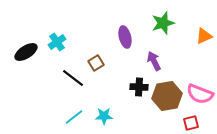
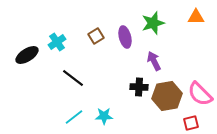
green star: moved 10 px left
orange triangle: moved 8 px left, 19 px up; rotated 24 degrees clockwise
black ellipse: moved 1 px right, 3 px down
brown square: moved 27 px up
pink semicircle: rotated 24 degrees clockwise
